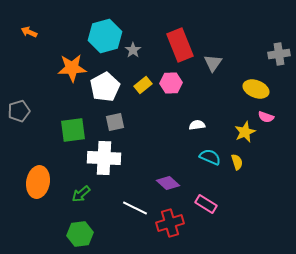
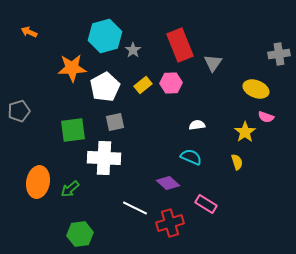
yellow star: rotated 10 degrees counterclockwise
cyan semicircle: moved 19 px left
green arrow: moved 11 px left, 5 px up
